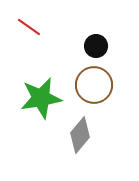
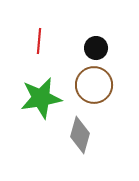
red line: moved 10 px right, 14 px down; rotated 60 degrees clockwise
black circle: moved 2 px down
gray diamond: rotated 24 degrees counterclockwise
